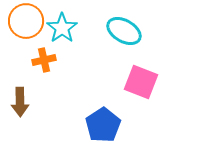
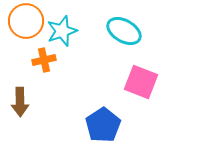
cyan star: moved 3 px down; rotated 16 degrees clockwise
